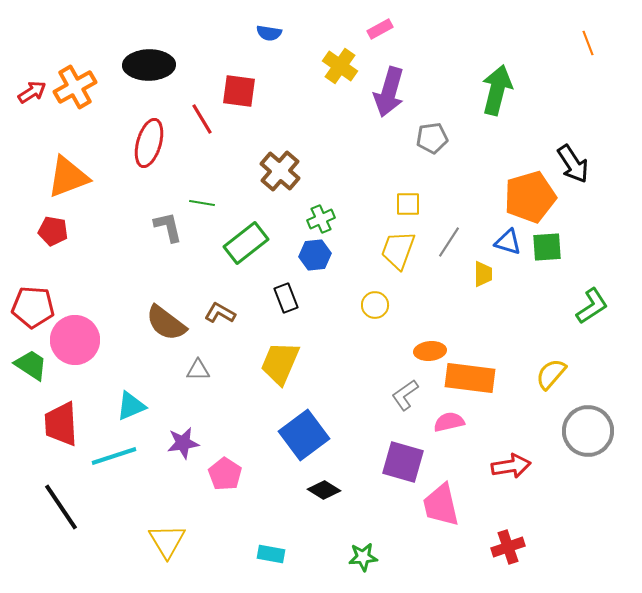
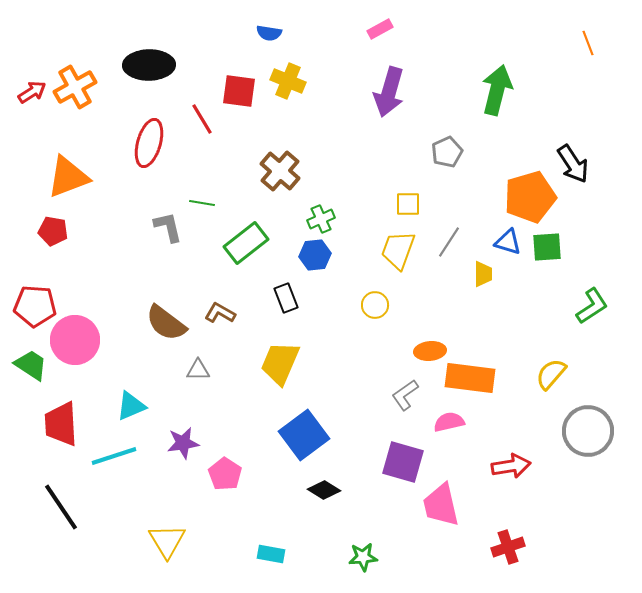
yellow cross at (340, 66): moved 52 px left, 15 px down; rotated 12 degrees counterclockwise
gray pentagon at (432, 138): moved 15 px right, 14 px down; rotated 16 degrees counterclockwise
red pentagon at (33, 307): moved 2 px right, 1 px up
